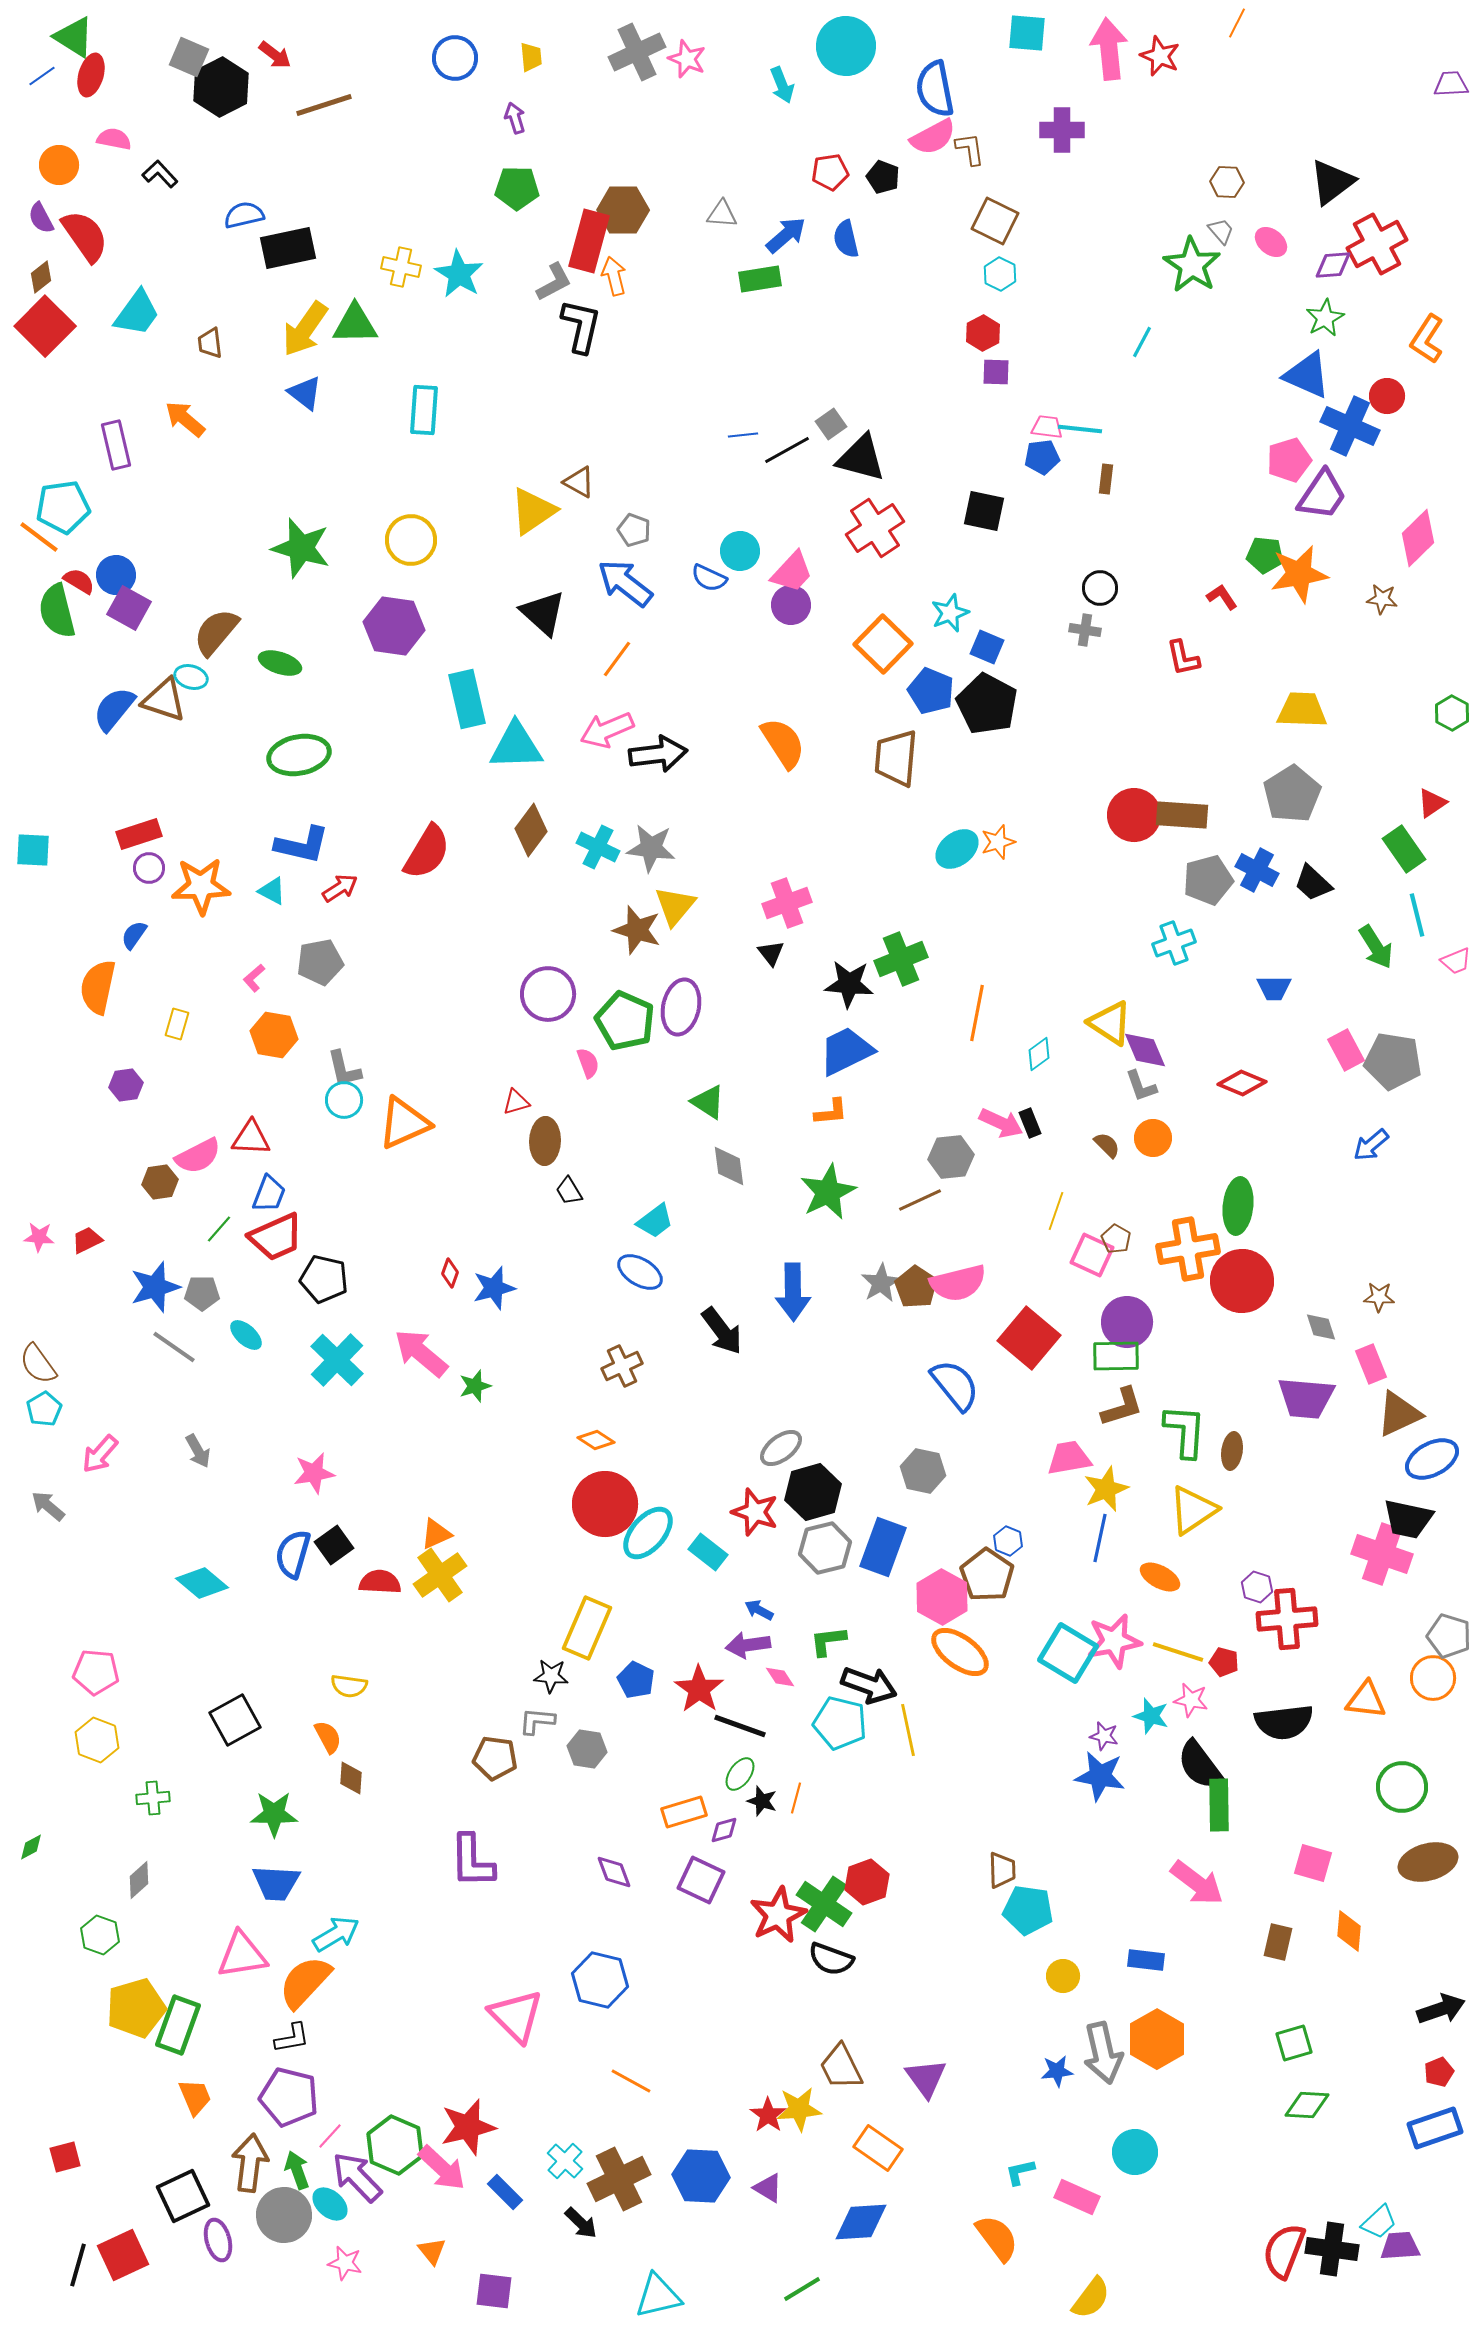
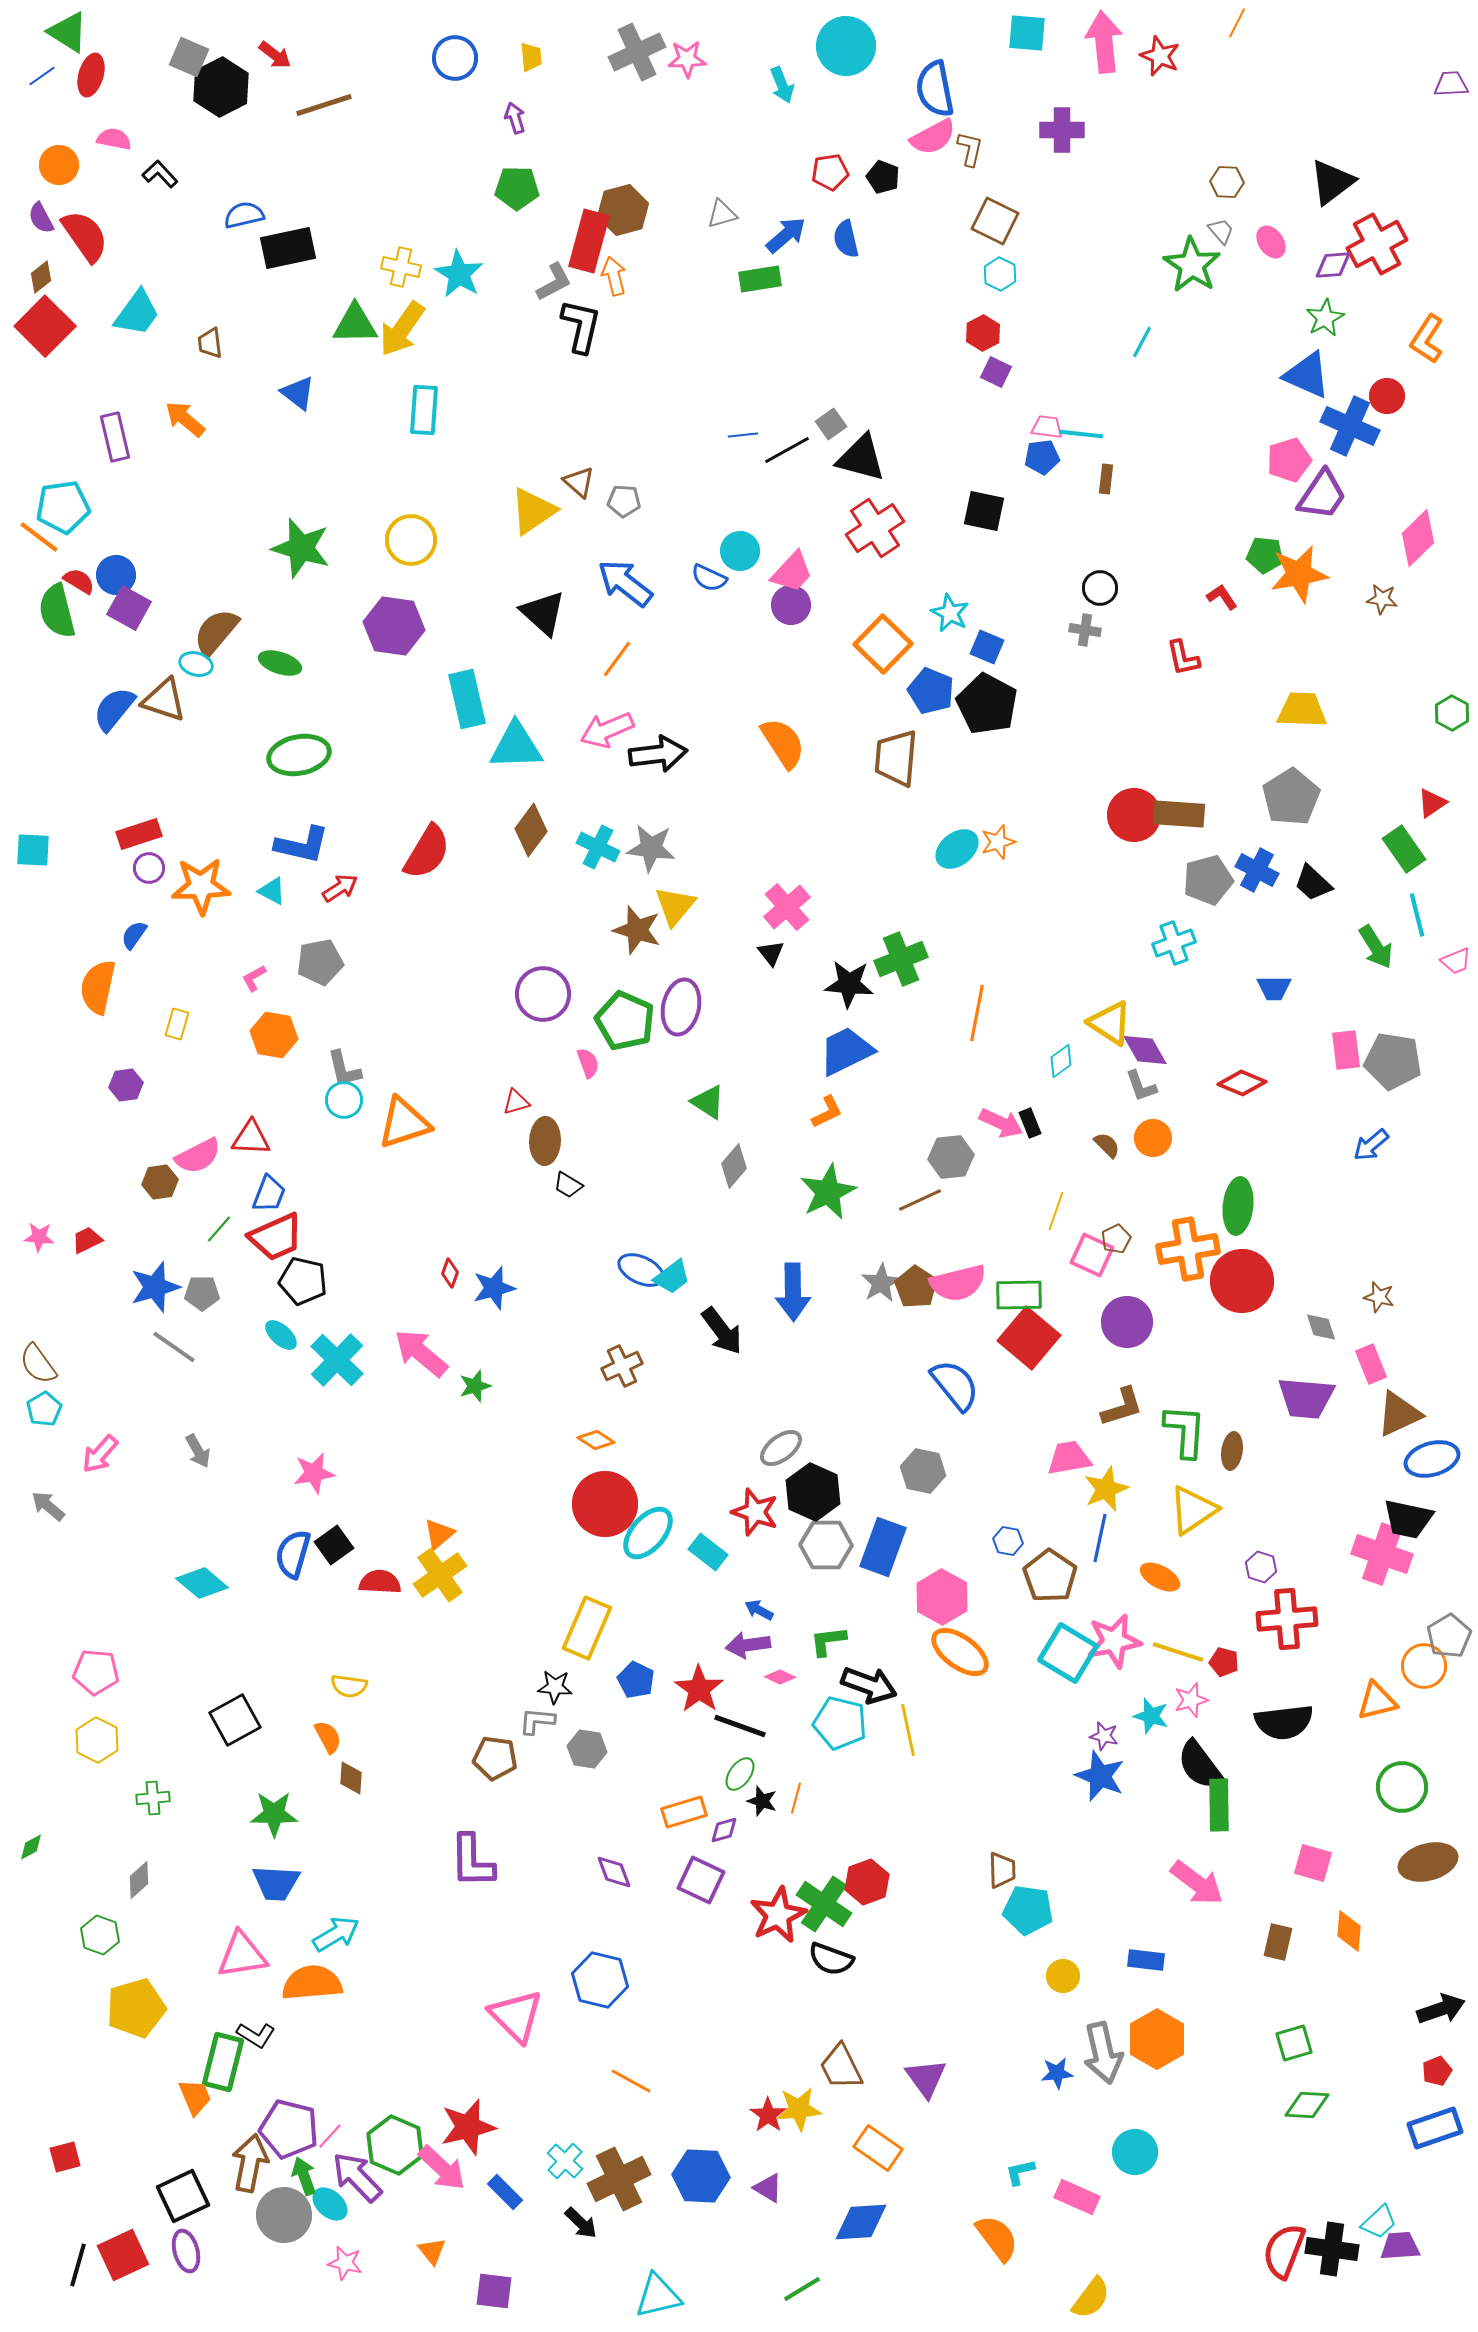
green triangle at (74, 37): moved 6 px left, 5 px up
pink arrow at (1109, 49): moved 5 px left, 7 px up
pink star at (687, 59): rotated 24 degrees counterclockwise
brown L-shape at (970, 149): rotated 21 degrees clockwise
brown hexagon at (623, 210): rotated 15 degrees counterclockwise
gray triangle at (722, 214): rotated 20 degrees counterclockwise
pink ellipse at (1271, 242): rotated 16 degrees clockwise
yellow arrow at (305, 329): moved 97 px right
purple square at (996, 372): rotated 24 degrees clockwise
blue triangle at (305, 393): moved 7 px left
cyan line at (1080, 429): moved 1 px right, 5 px down
purple rectangle at (116, 445): moved 1 px left, 8 px up
brown triangle at (579, 482): rotated 12 degrees clockwise
gray pentagon at (634, 530): moved 10 px left, 29 px up; rotated 16 degrees counterclockwise
cyan star at (950, 613): rotated 24 degrees counterclockwise
cyan ellipse at (191, 677): moved 5 px right, 13 px up
gray pentagon at (1292, 794): moved 1 px left, 3 px down
brown rectangle at (1182, 815): moved 3 px left, 1 px up
pink cross at (787, 903): moved 4 px down; rotated 21 degrees counterclockwise
pink L-shape at (254, 978): rotated 12 degrees clockwise
purple circle at (548, 994): moved 5 px left
purple diamond at (1145, 1050): rotated 6 degrees counterclockwise
pink rectangle at (1346, 1050): rotated 21 degrees clockwise
cyan diamond at (1039, 1054): moved 22 px right, 7 px down
orange L-shape at (831, 1112): moved 4 px left; rotated 21 degrees counterclockwise
orange triangle at (404, 1123): rotated 6 degrees clockwise
gray diamond at (729, 1166): moved 5 px right; rotated 48 degrees clockwise
black trapezoid at (569, 1191): moved 1 px left, 6 px up; rotated 28 degrees counterclockwise
cyan trapezoid at (655, 1221): moved 17 px right, 56 px down
brown pentagon at (1116, 1239): rotated 16 degrees clockwise
blue ellipse at (640, 1272): moved 1 px right, 2 px up; rotated 6 degrees counterclockwise
black pentagon at (324, 1279): moved 21 px left, 2 px down
brown star at (1379, 1297): rotated 12 degrees clockwise
cyan ellipse at (246, 1335): moved 35 px right
green rectangle at (1116, 1356): moved 97 px left, 61 px up
blue ellipse at (1432, 1459): rotated 12 degrees clockwise
black hexagon at (813, 1492): rotated 20 degrees counterclockwise
orange triangle at (436, 1534): moved 3 px right; rotated 16 degrees counterclockwise
blue hexagon at (1008, 1541): rotated 12 degrees counterclockwise
gray hexagon at (825, 1548): moved 1 px right, 3 px up; rotated 15 degrees clockwise
brown pentagon at (987, 1575): moved 63 px right, 1 px down
purple hexagon at (1257, 1587): moved 4 px right, 20 px up
gray pentagon at (1449, 1636): rotated 24 degrees clockwise
black star at (551, 1676): moved 4 px right, 11 px down
pink diamond at (780, 1677): rotated 32 degrees counterclockwise
orange circle at (1433, 1678): moved 9 px left, 12 px up
pink star at (1191, 1700): rotated 28 degrees counterclockwise
orange triangle at (1366, 1700): moved 11 px right, 1 px down; rotated 21 degrees counterclockwise
yellow hexagon at (97, 1740): rotated 6 degrees clockwise
blue star at (1100, 1776): rotated 12 degrees clockwise
orange semicircle at (305, 1982): moved 7 px right, 1 px down; rotated 42 degrees clockwise
green rectangle at (178, 2025): moved 45 px right, 37 px down; rotated 6 degrees counterclockwise
black L-shape at (292, 2038): moved 36 px left, 3 px up; rotated 42 degrees clockwise
blue star at (1057, 2071): moved 2 px down
red pentagon at (1439, 2072): moved 2 px left, 1 px up
purple pentagon at (289, 2097): moved 32 px down
brown arrow at (250, 2163): rotated 4 degrees clockwise
green arrow at (297, 2170): moved 7 px right, 6 px down
purple ellipse at (218, 2240): moved 32 px left, 11 px down
